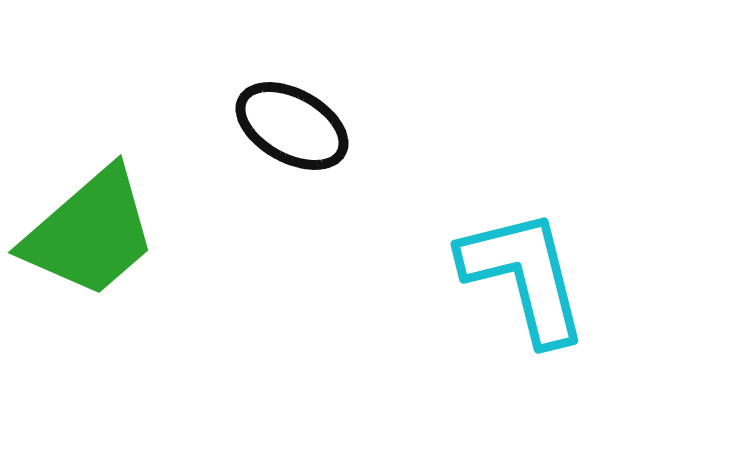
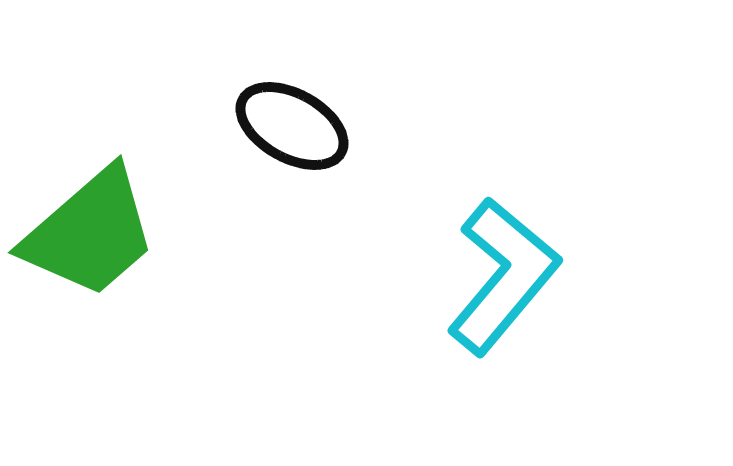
cyan L-shape: moved 21 px left; rotated 54 degrees clockwise
